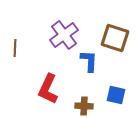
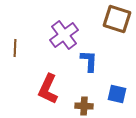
brown square: moved 2 px right, 19 px up
blue square: moved 1 px right, 1 px up
